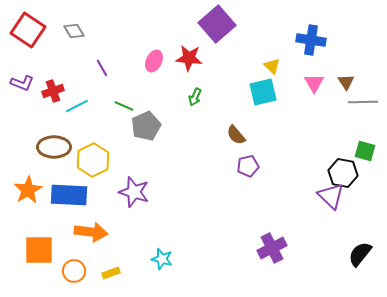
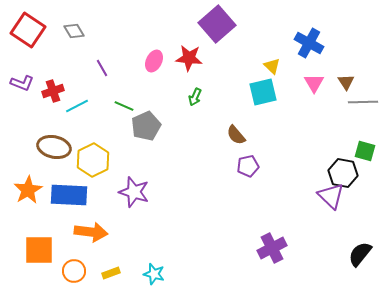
blue cross: moved 2 px left, 3 px down; rotated 20 degrees clockwise
brown ellipse: rotated 12 degrees clockwise
cyan star: moved 8 px left, 15 px down
